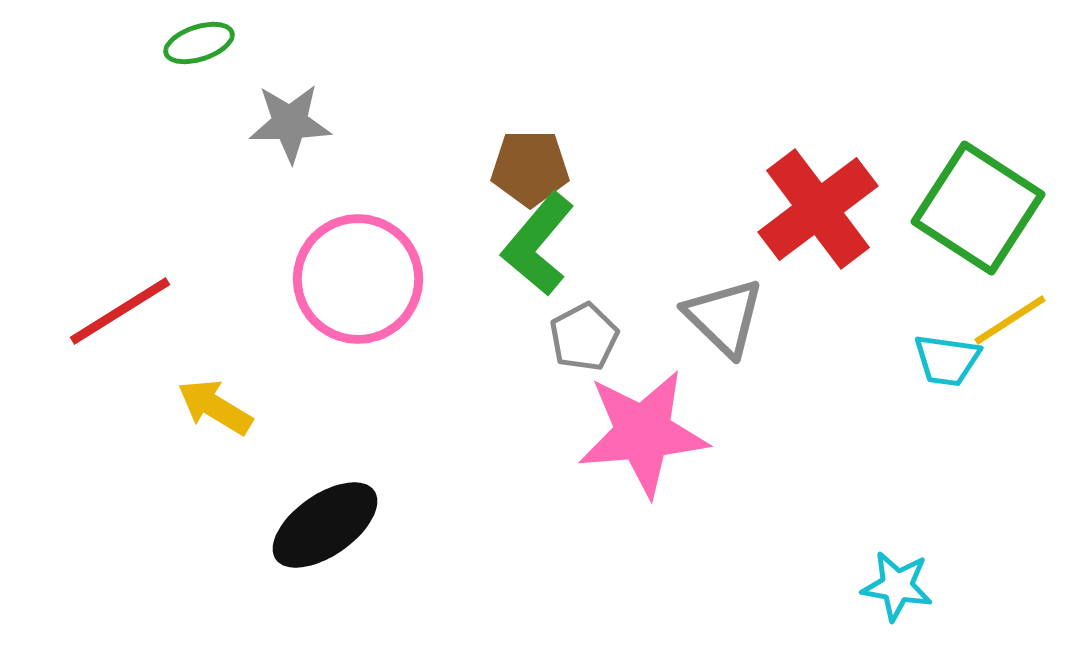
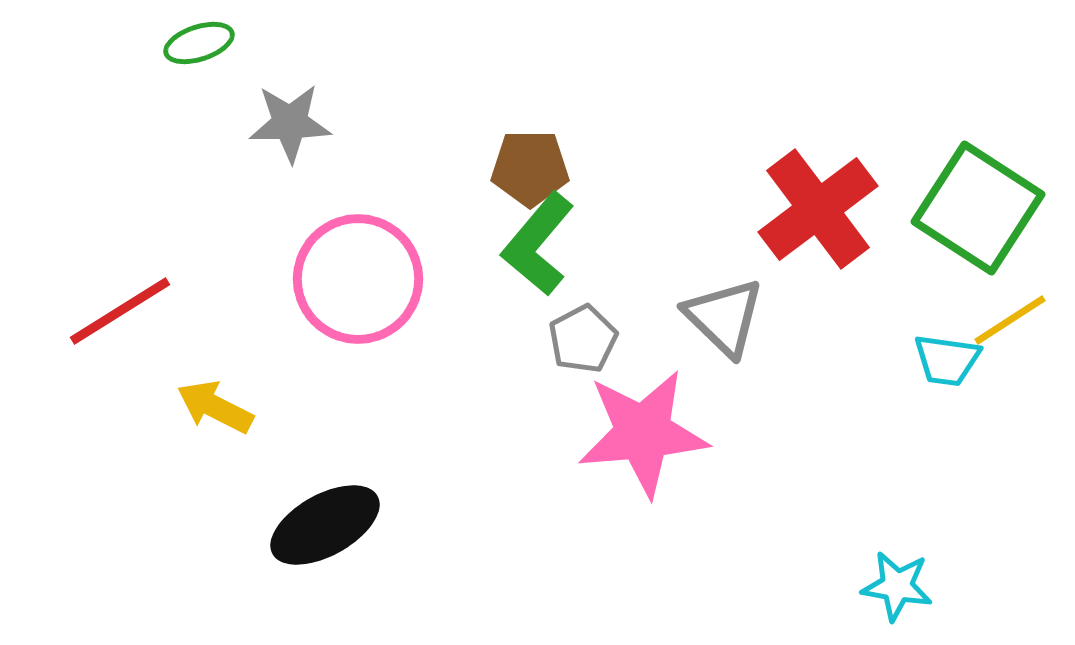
gray pentagon: moved 1 px left, 2 px down
yellow arrow: rotated 4 degrees counterclockwise
black ellipse: rotated 6 degrees clockwise
